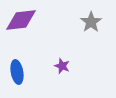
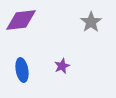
purple star: rotated 28 degrees clockwise
blue ellipse: moved 5 px right, 2 px up
